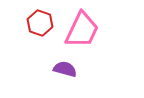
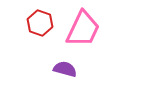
pink trapezoid: moved 1 px right, 1 px up
